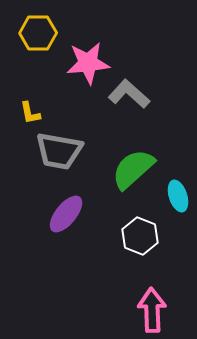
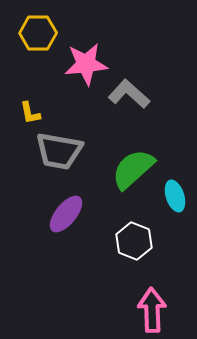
pink star: moved 2 px left, 1 px down
cyan ellipse: moved 3 px left
white hexagon: moved 6 px left, 5 px down
